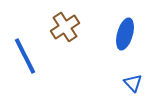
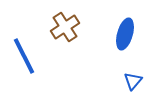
blue line: moved 1 px left
blue triangle: moved 2 px up; rotated 24 degrees clockwise
